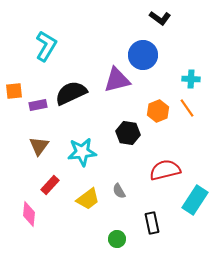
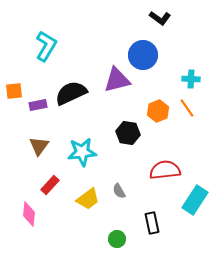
red semicircle: rotated 8 degrees clockwise
